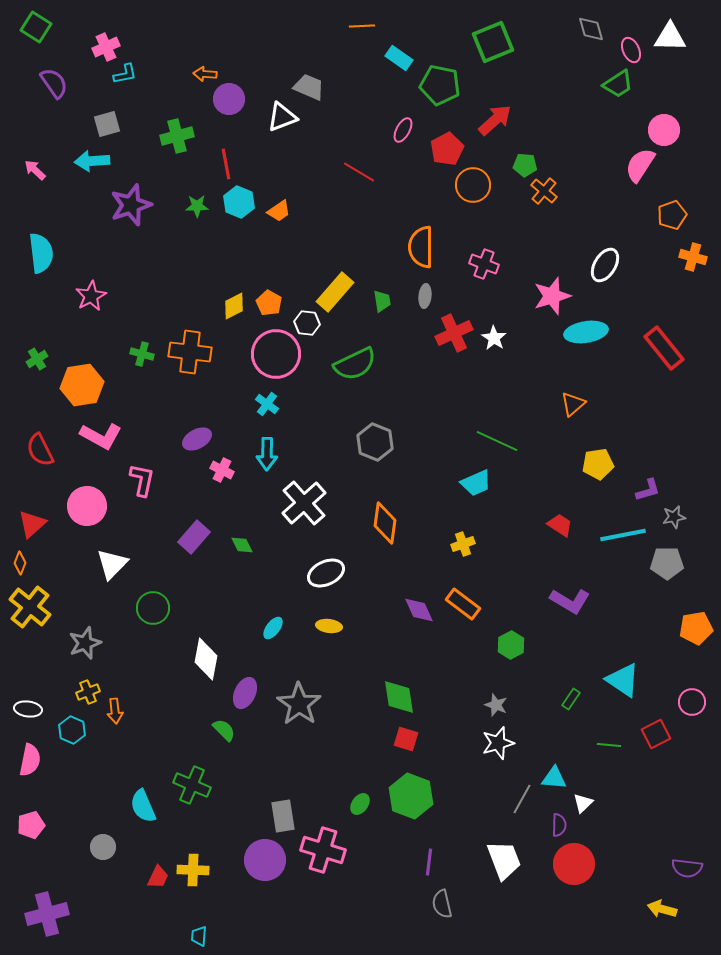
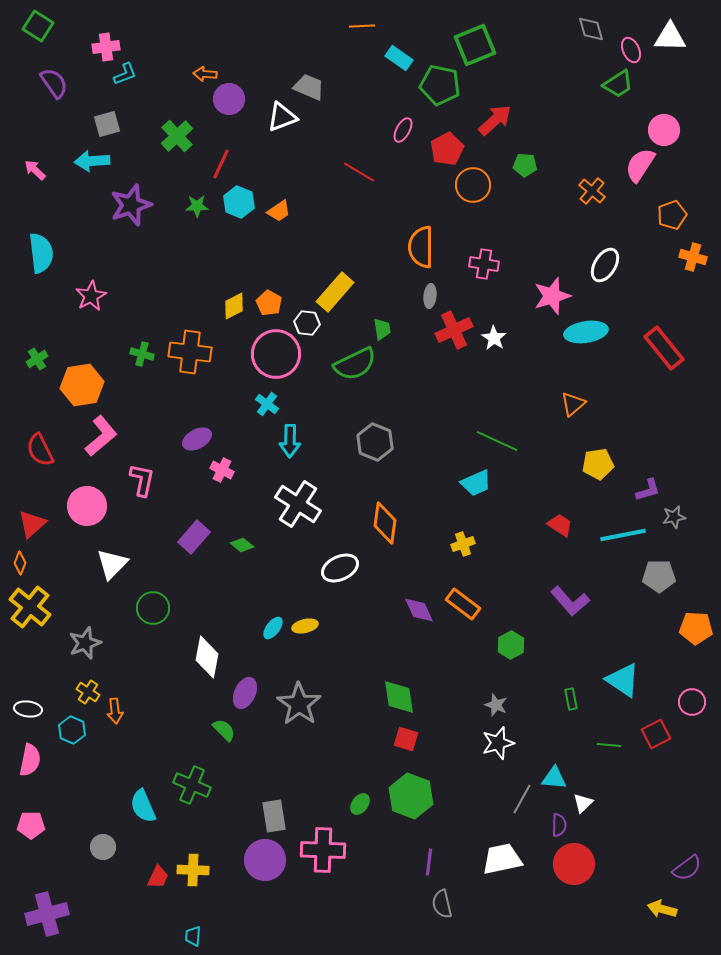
green square at (36, 27): moved 2 px right, 1 px up
green square at (493, 42): moved 18 px left, 3 px down
pink cross at (106, 47): rotated 16 degrees clockwise
cyan L-shape at (125, 74): rotated 10 degrees counterclockwise
green cross at (177, 136): rotated 28 degrees counterclockwise
red line at (226, 164): moved 5 px left; rotated 36 degrees clockwise
orange cross at (544, 191): moved 48 px right
pink cross at (484, 264): rotated 12 degrees counterclockwise
gray ellipse at (425, 296): moved 5 px right
green trapezoid at (382, 301): moved 28 px down
red cross at (454, 333): moved 3 px up
pink L-shape at (101, 436): rotated 69 degrees counterclockwise
cyan arrow at (267, 454): moved 23 px right, 13 px up
white cross at (304, 503): moved 6 px left, 1 px down; rotated 15 degrees counterclockwise
green diamond at (242, 545): rotated 25 degrees counterclockwise
gray pentagon at (667, 563): moved 8 px left, 13 px down
white ellipse at (326, 573): moved 14 px right, 5 px up
purple L-shape at (570, 601): rotated 18 degrees clockwise
yellow ellipse at (329, 626): moved 24 px left; rotated 20 degrees counterclockwise
orange pentagon at (696, 628): rotated 12 degrees clockwise
white diamond at (206, 659): moved 1 px right, 2 px up
yellow cross at (88, 692): rotated 35 degrees counterclockwise
green rectangle at (571, 699): rotated 45 degrees counterclockwise
gray rectangle at (283, 816): moved 9 px left
pink pentagon at (31, 825): rotated 16 degrees clockwise
pink cross at (323, 850): rotated 15 degrees counterclockwise
white trapezoid at (504, 860): moved 2 px left, 1 px up; rotated 81 degrees counterclockwise
purple semicircle at (687, 868): rotated 44 degrees counterclockwise
cyan trapezoid at (199, 936): moved 6 px left
